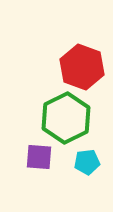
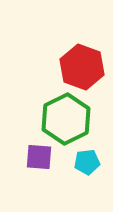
green hexagon: moved 1 px down
